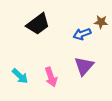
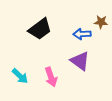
black trapezoid: moved 2 px right, 5 px down
blue arrow: rotated 18 degrees clockwise
purple triangle: moved 4 px left, 5 px up; rotated 35 degrees counterclockwise
